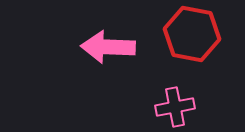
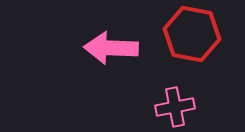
pink arrow: moved 3 px right, 1 px down
